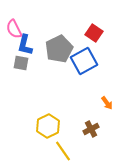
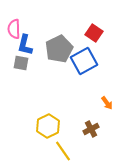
pink semicircle: rotated 24 degrees clockwise
